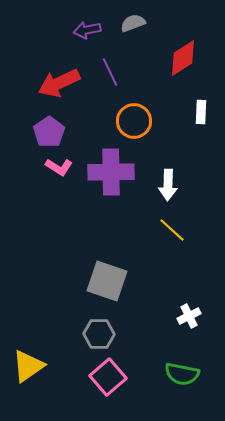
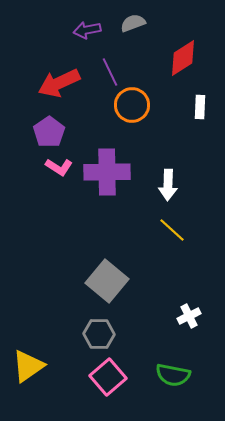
white rectangle: moved 1 px left, 5 px up
orange circle: moved 2 px left, 16 px up
purple cross: moved 4 px left
gray square: rotated 21 degrees clockwise
green semicircle: moved 9 px left, 1 px down
